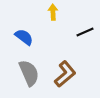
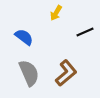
yellow arrow: moved 3 px right, 1 px down; rotated 147 degrees counterclockwise
brown L-shape: moved 1 px right, 1 px up
